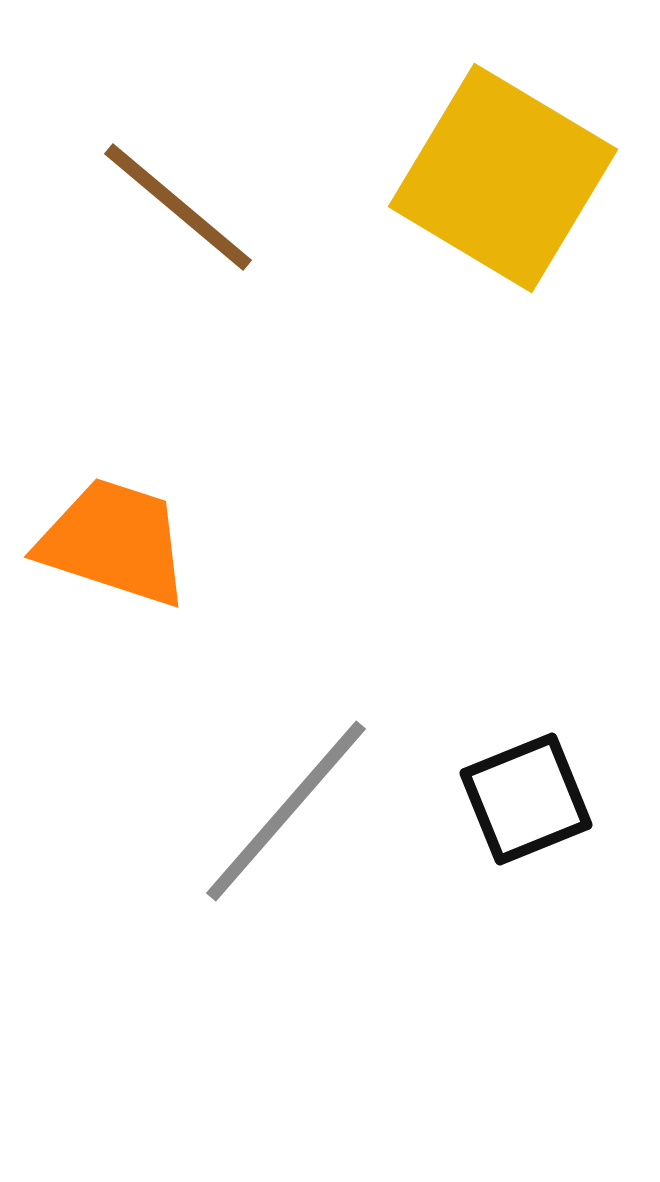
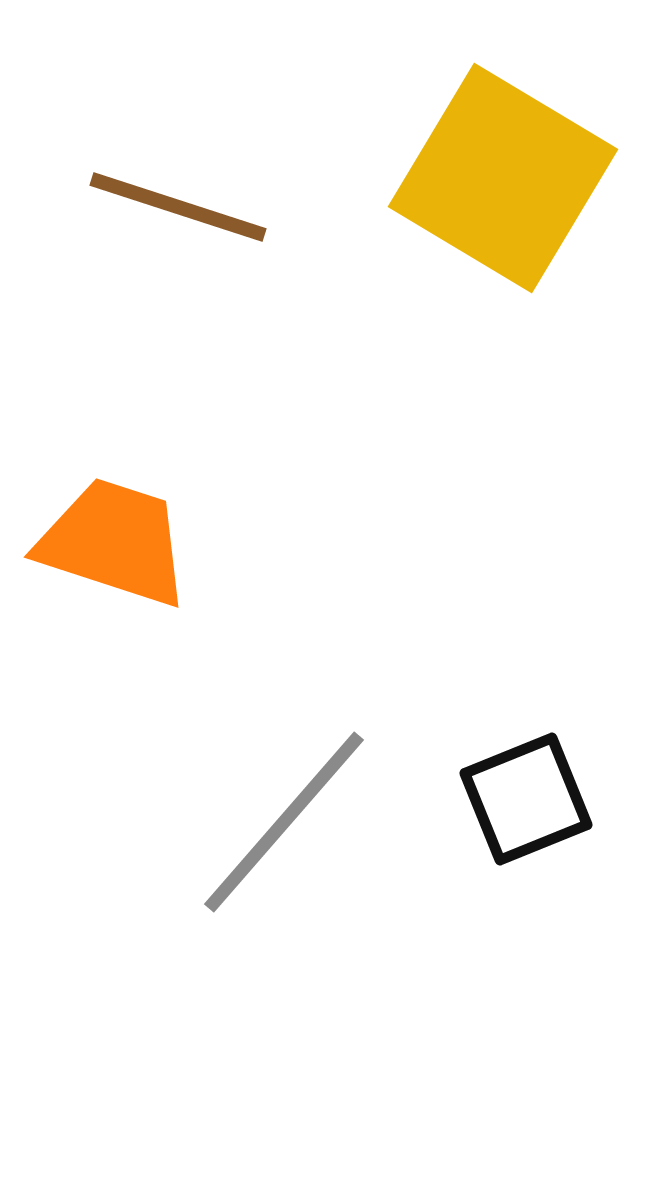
brown line: rotated 22 degrees counterclockwise
gray line: moved 2 px left, 11 px down
